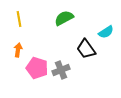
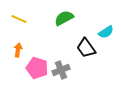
yellow line: rotated 56 degrees counterclockwise
black trapezoid: moved 1 px up
